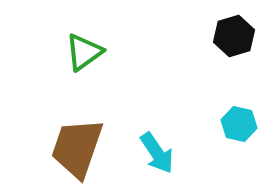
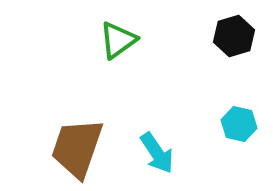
green triangle: moved 34 px right, 12 px up
